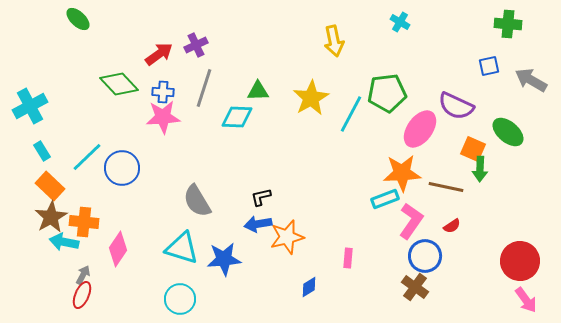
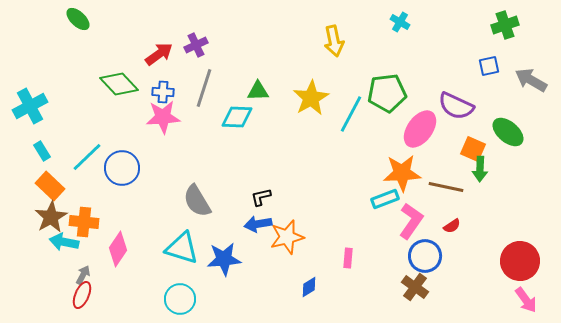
green cross at (508, 24): moved 3 px left, 1 px down; rotated 24 degrees counterclockwise
